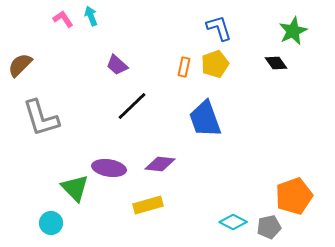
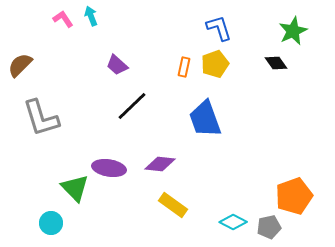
yellow rectangle: moved 25 px right; rotated 52 degrees clockwise
